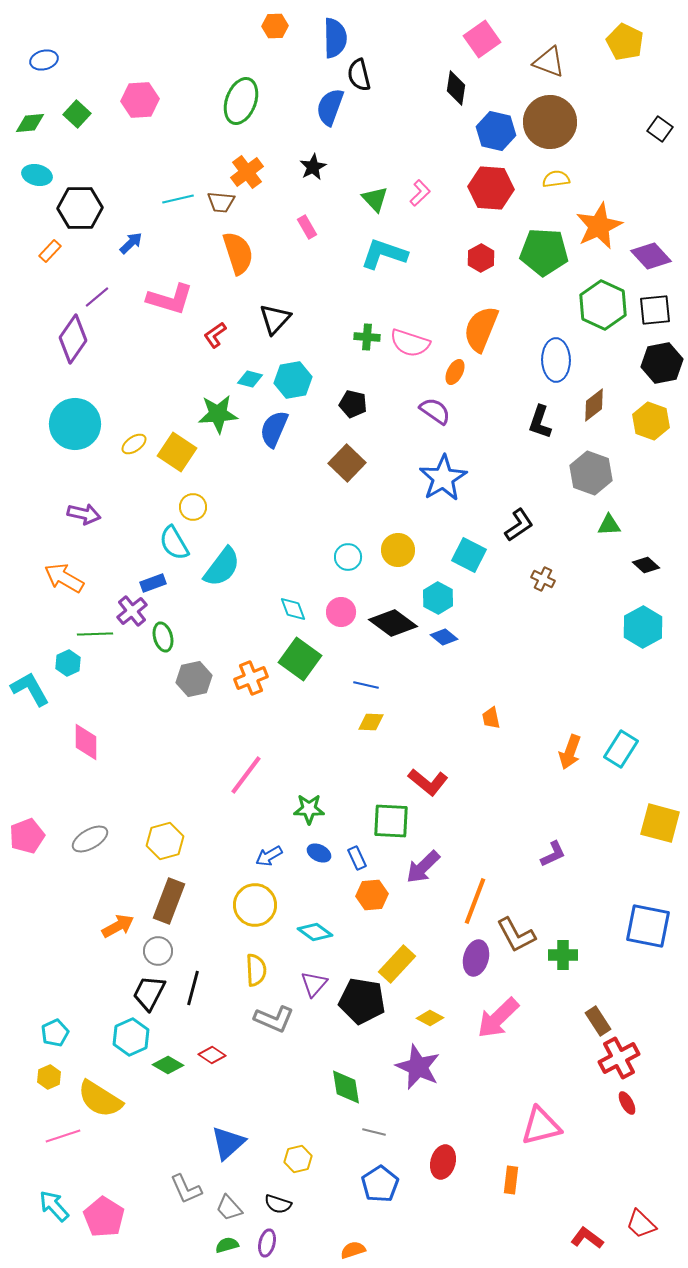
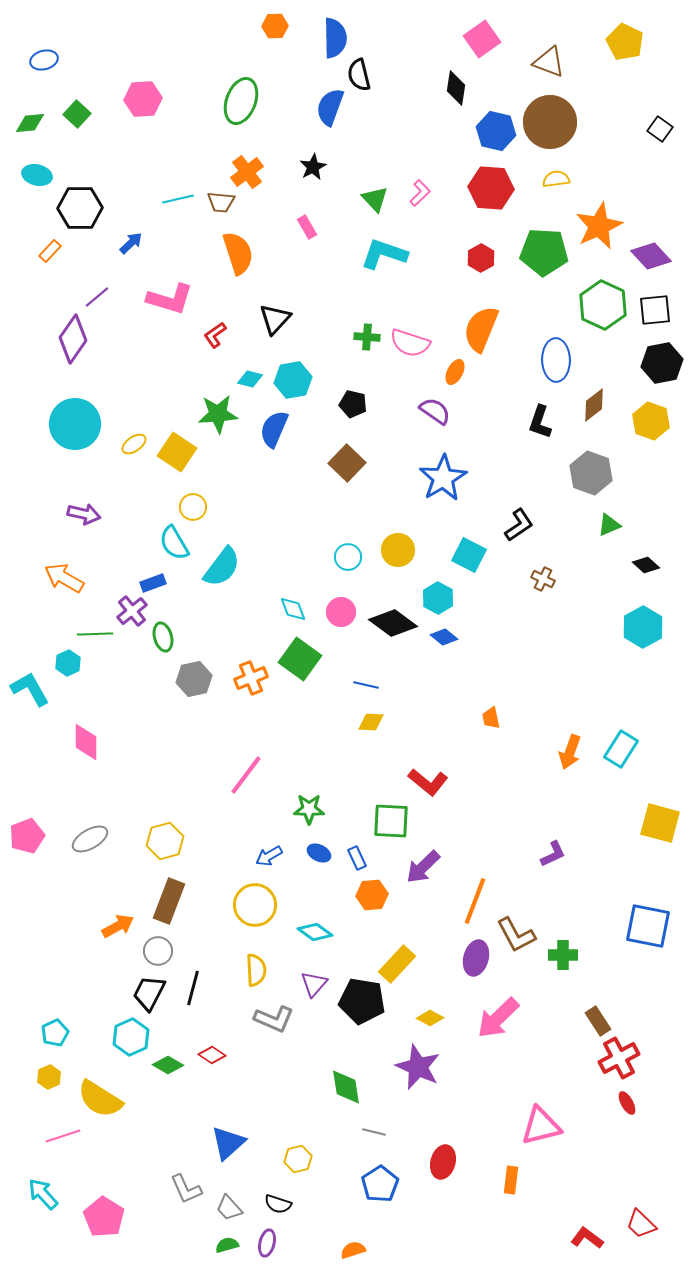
pink hexagon at (140, 100): moved 3 px right, 1 px up
green triangle at (609, 525): rotated 20 degrees counterclockwise
cyan arrow at (54, 1206): moved 11 px left, 12 px up
